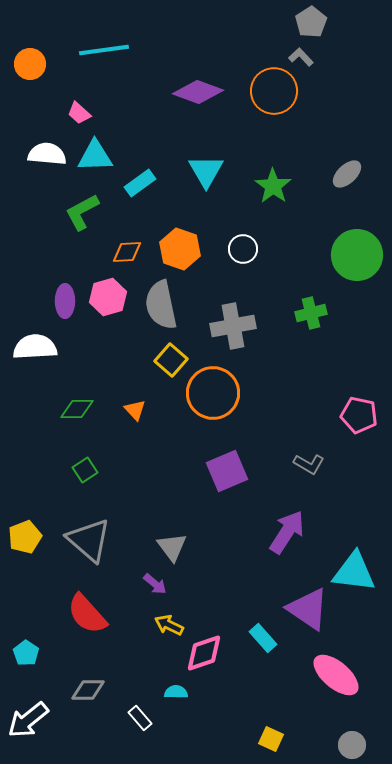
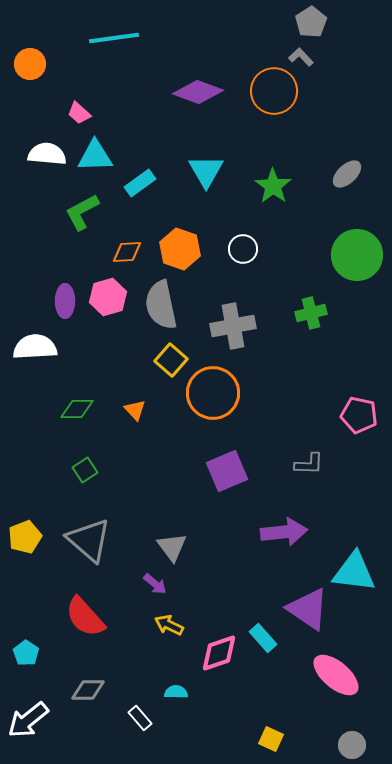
cyan line at (104, 50): moved 10 px right, 12 px up
gray L-shape at (309, 464): rotated 28 degrees counterclockwise
purple arrow at (287, 532): moved 3 px left; rotated 51 degrees clockwise
red semicircle at (87, 614): moved 2 px left, 3 px down
pink diamond at (204, 653): moved 15 px right
